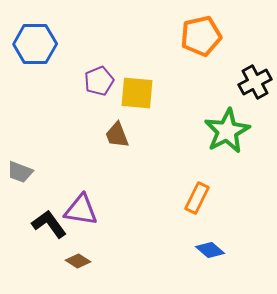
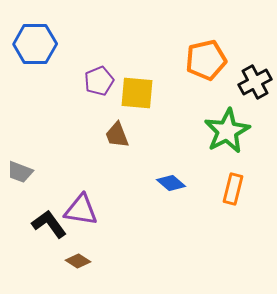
orange pentagon: moved 5 px right, 24 px down
orange rectangle: moved 36 px right, 9 px up; rotated 12 degrees counterclockwise
blue diamond: moved 39 px left, 67 px up
